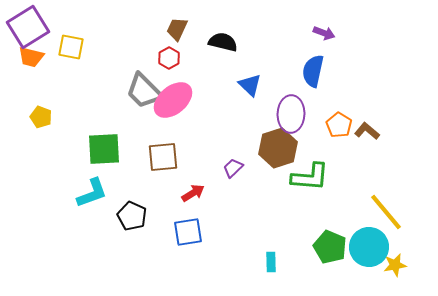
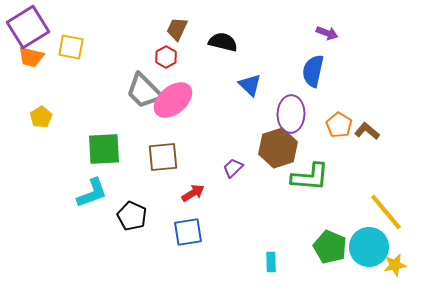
purple arrow: moved 3 px right
red hexagon: moved 3 px left, 1 px up
yellow pentagon: rotated 20 degrees clockwise
